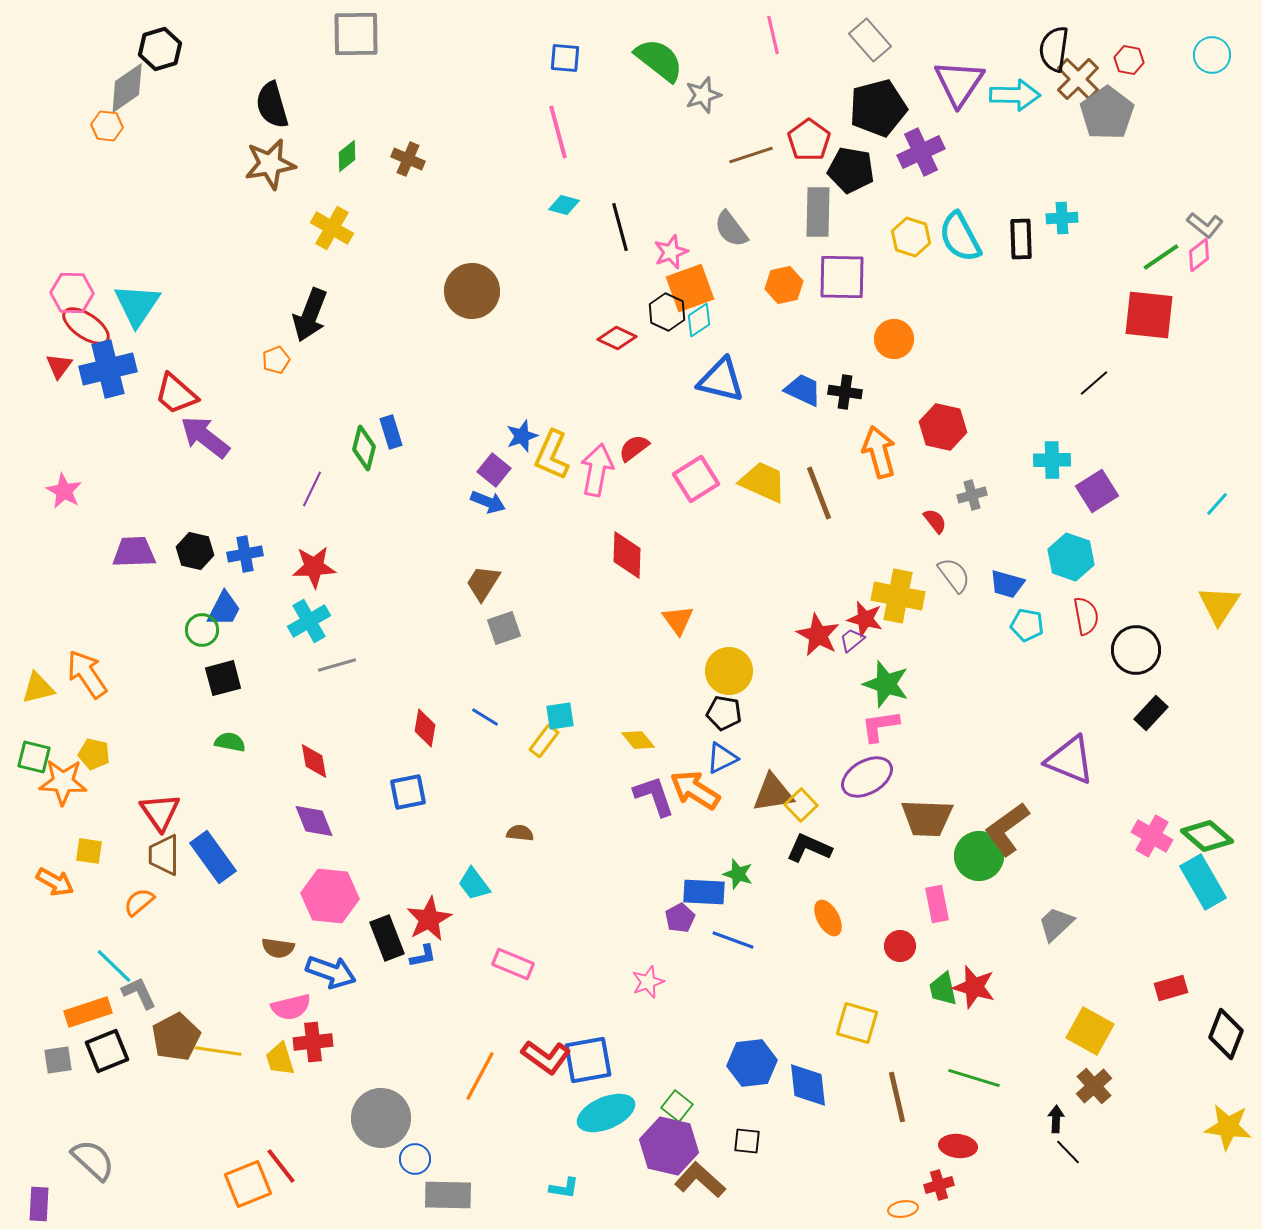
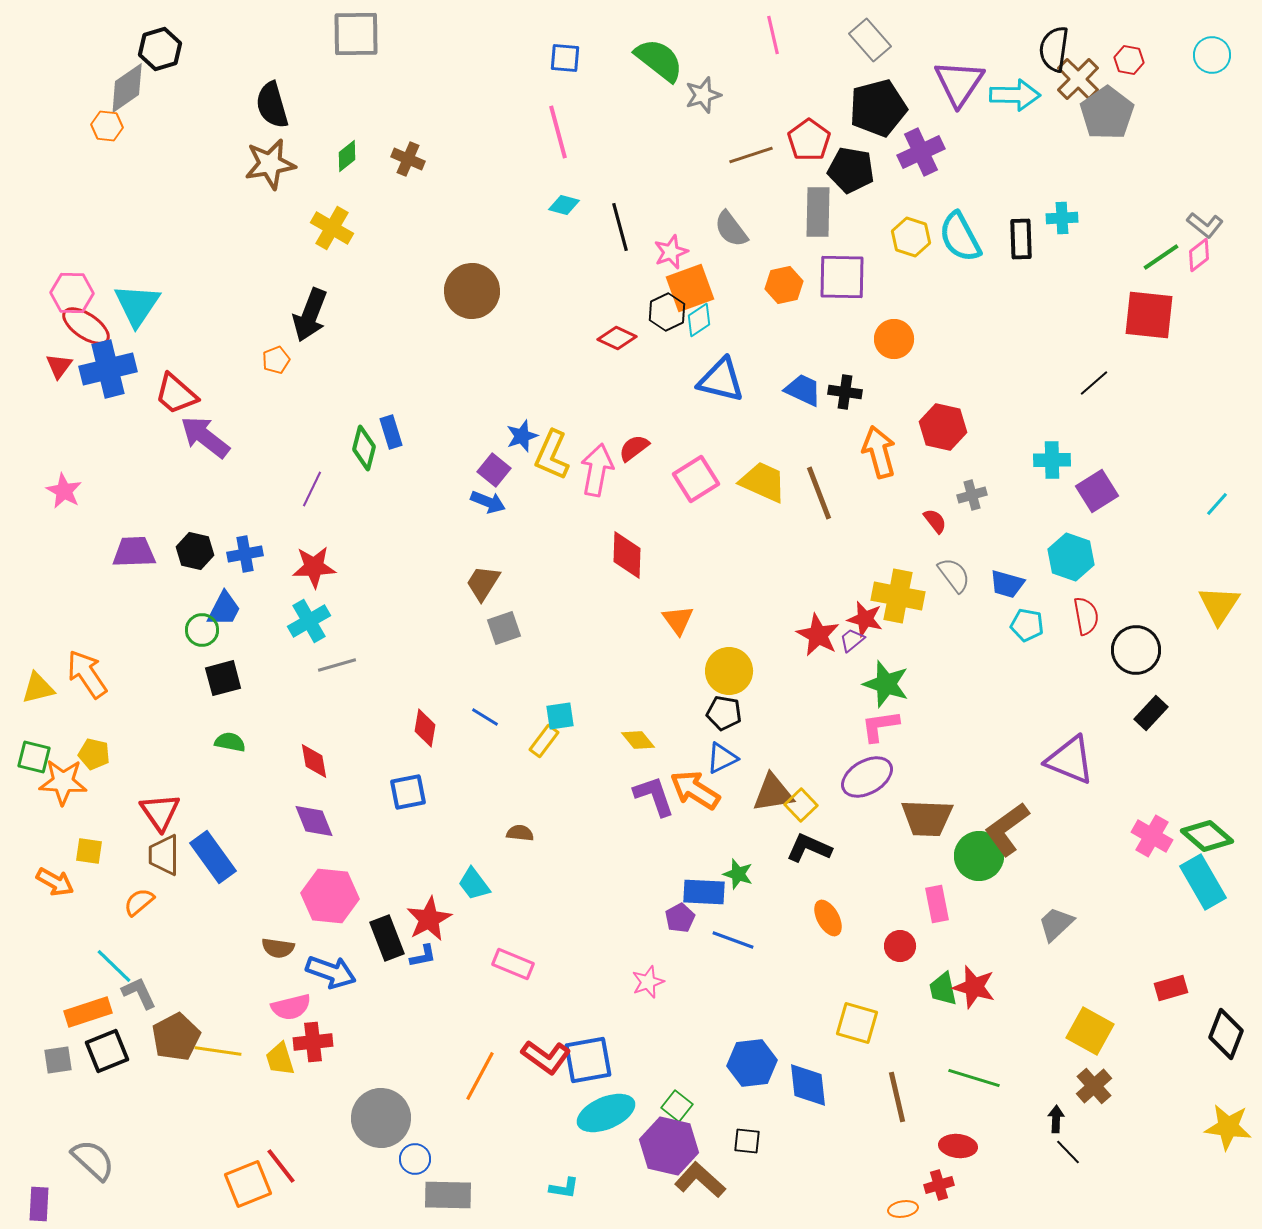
black hexagon at (667, 312): rotated 9 degrees clockwise
